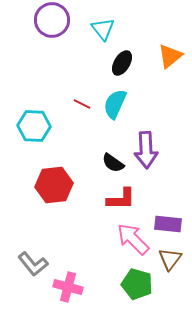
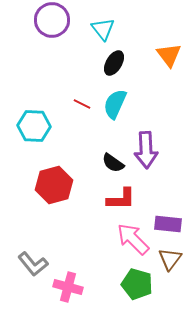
orange triangle: moved 1 px left, 1 px up; rotated 28 degrees counterclockwise
black ellipse: moved 8 px left
red hexagon: rotated 9 degrees counterclockwise
